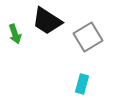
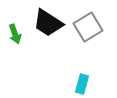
black trapezoid: moved 1 px right, 2 px down
gray square: moved 10 px up
